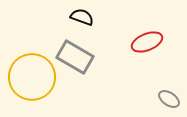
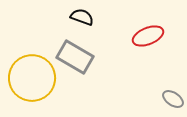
red ellipse: moved 1 px right, 6 px up
yellow circle: moved 1 px down
gray ellipse: moved 4 px right
